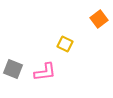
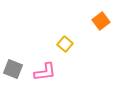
orange square: moved 2 px right, 2 px down
yellow square: rotated 14 degrees clockwise
